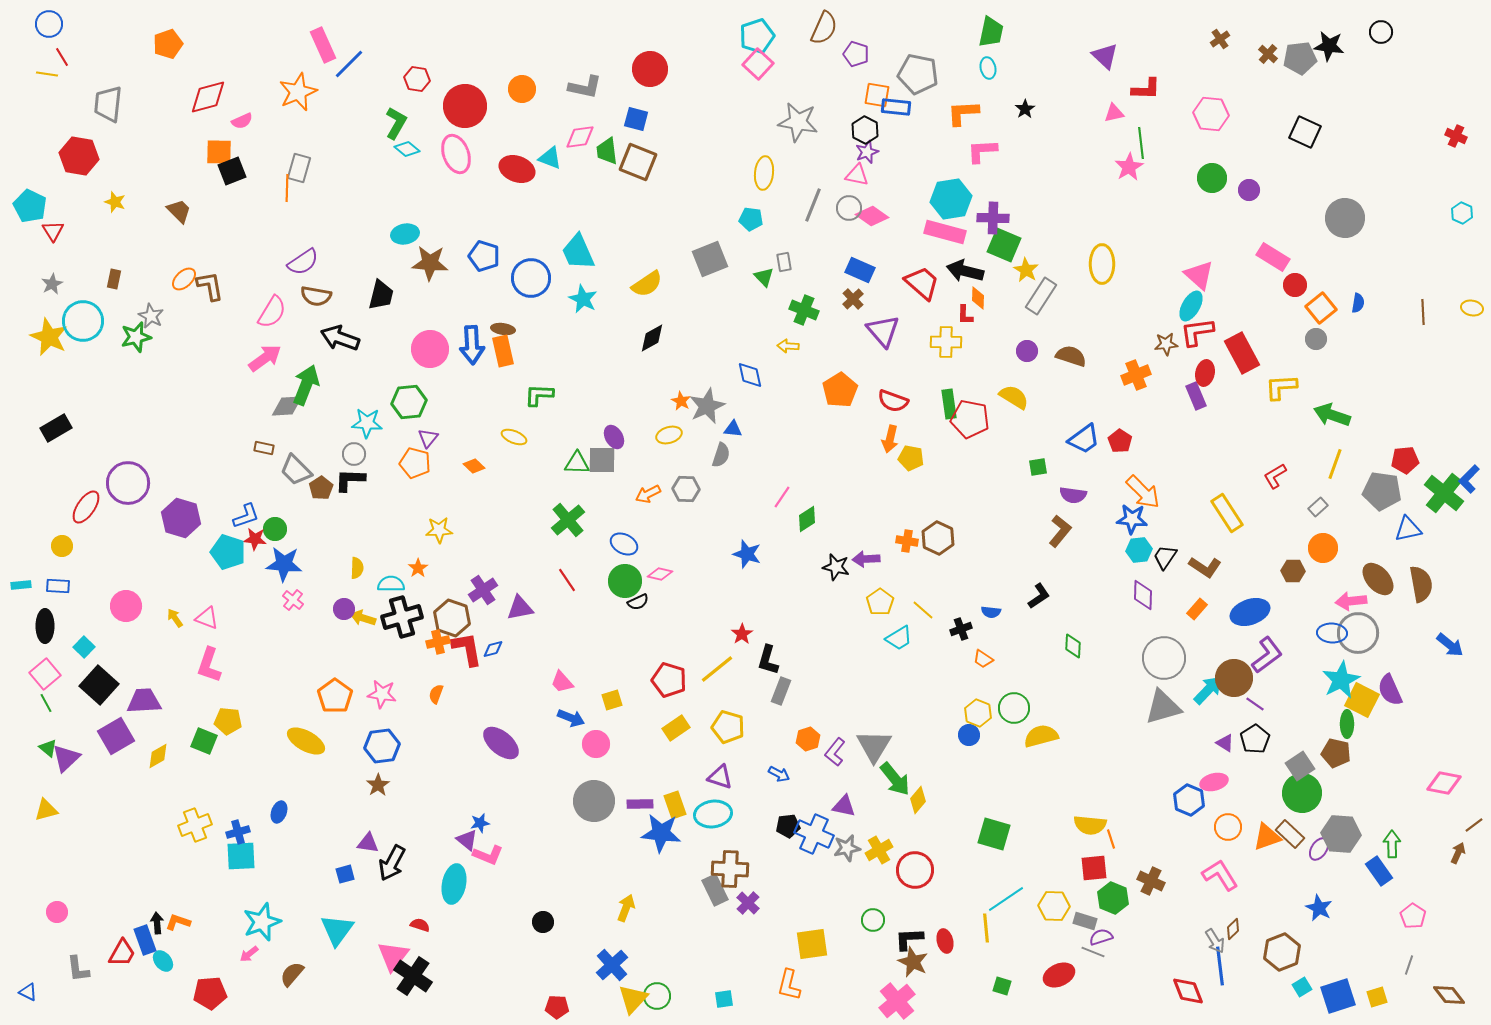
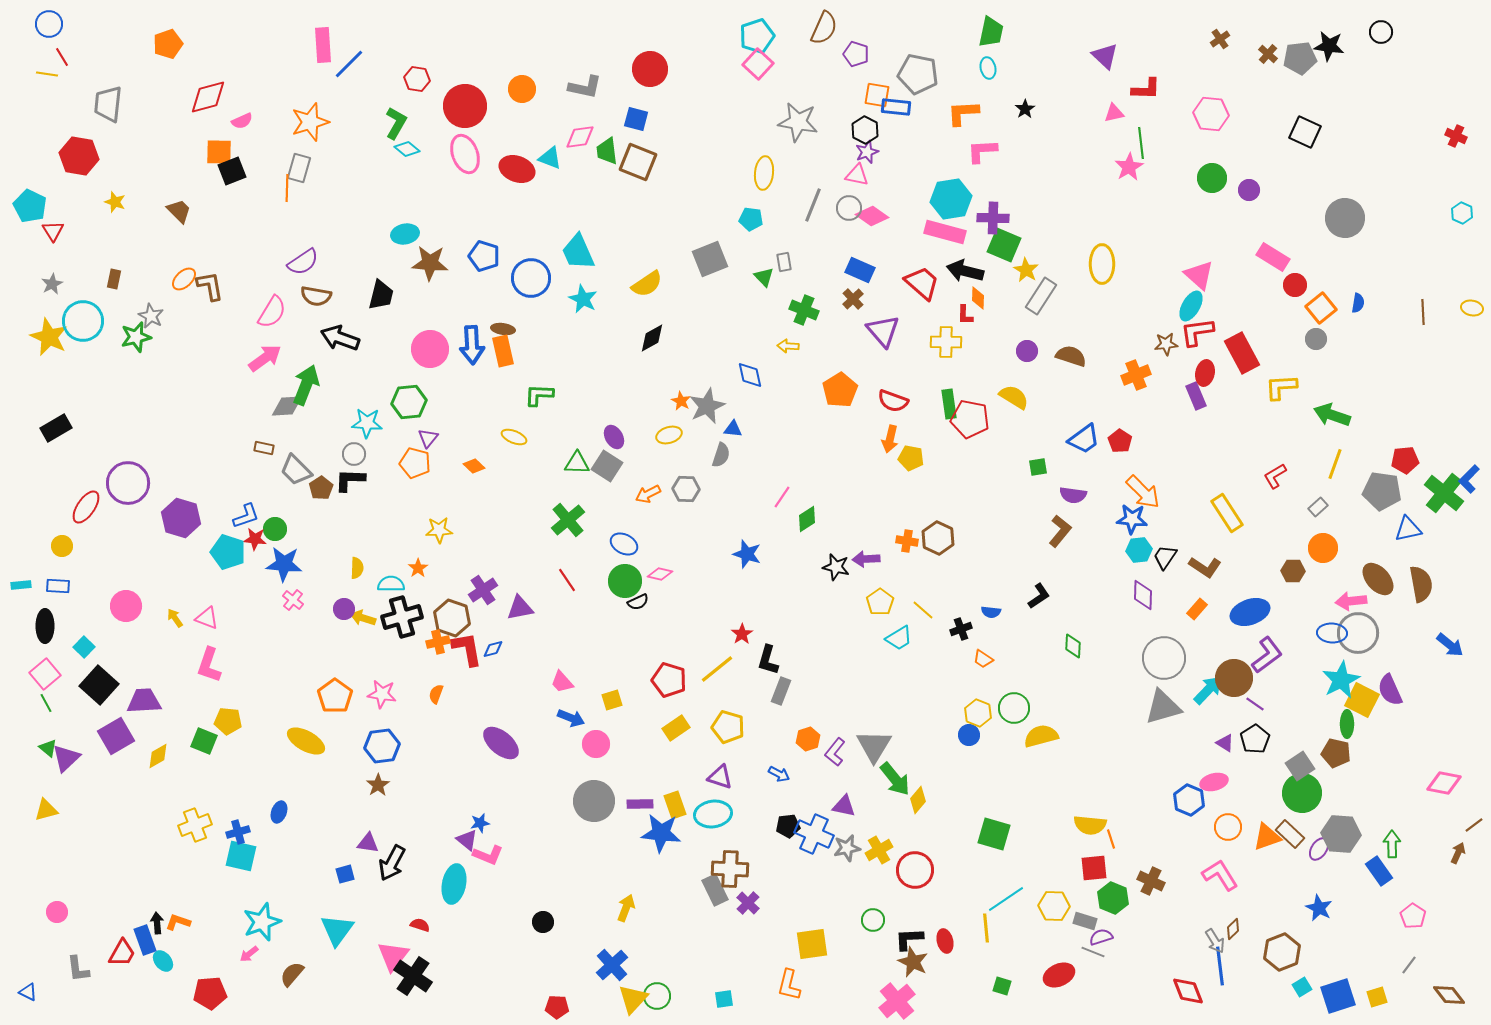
pink rectangle at (323, 45): rotated 20 degrees clockwise
orange star at (298, 92): moved 12 px right, 30 px down; rotated 6 degrees clockwise
pink ellipse at (456, 154): moved 9 px right
gray square at (602, 460): moved 5 px right, 6 px down; rotated 32 degrees clockwise
cyan square at (241, 856): rotated 16 degrees clockwise
gray line at (1409, 965): rotated 18 degrees clockwise
